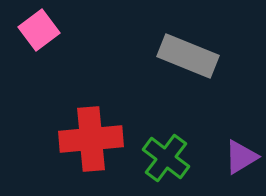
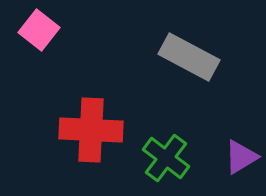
pink square: rotated 15 degrees counterclockwise
gray rectangle: moved 1 px right, 1 px down; rotated 6 degrees clockwise
red cross: moved 9 px up; rotated 8 degrees clockwise
